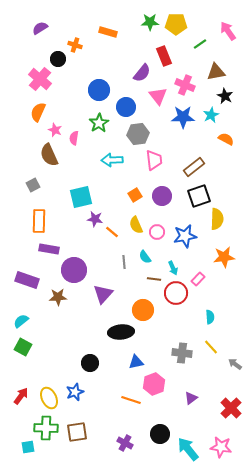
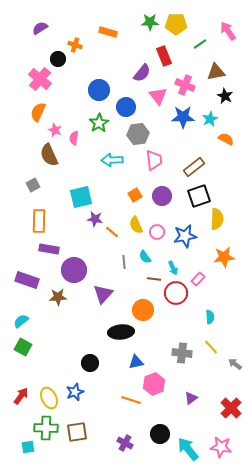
cyan star at (211, 115): moved 1 px left, 4 px down
